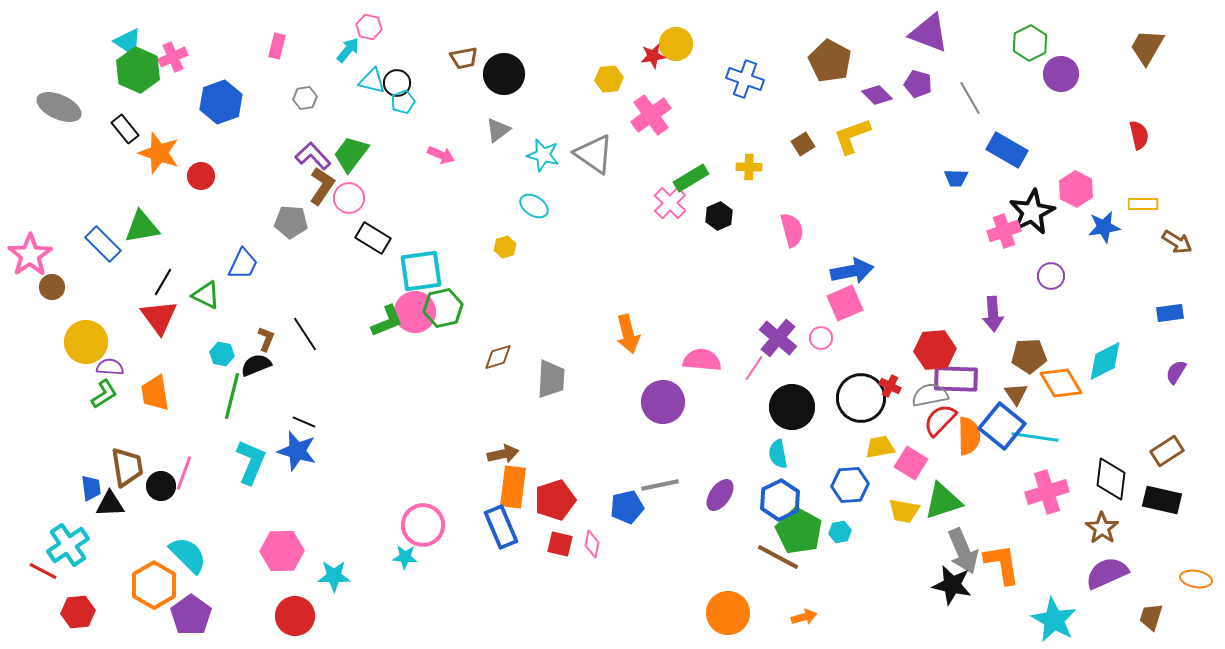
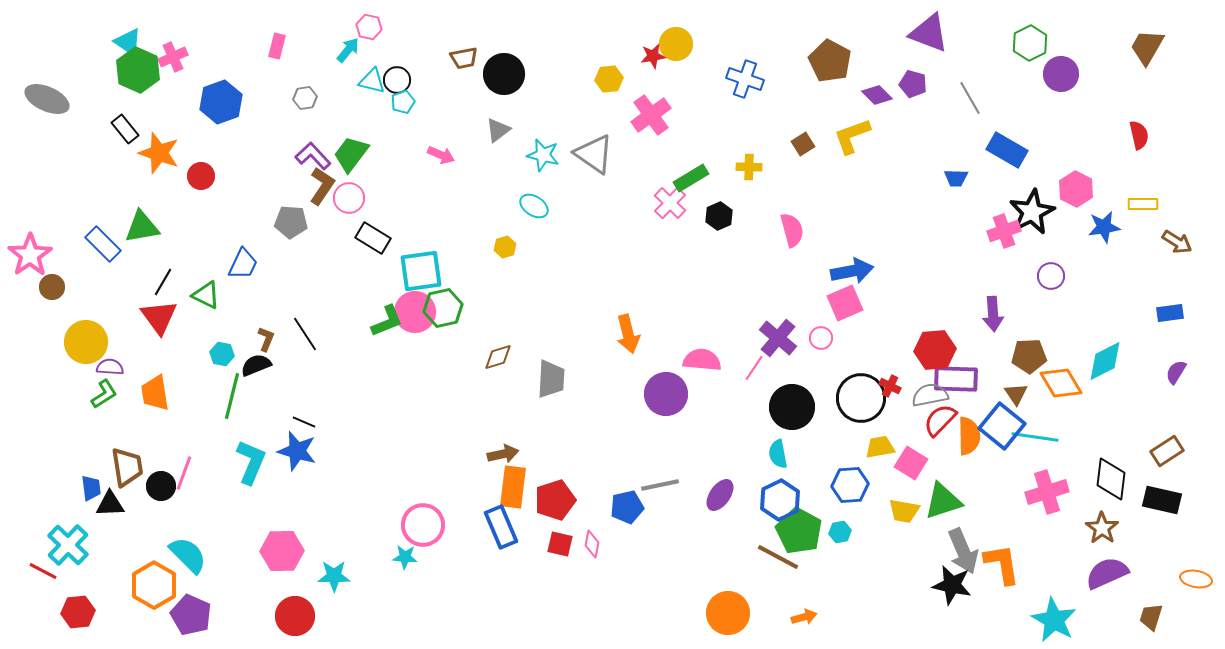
black circle at (397, 83): moved 3 px up
purple pentagon at (918, 84): moved 5 px left
gray ellipse at (59, 107): moved 12 px left, 8 px up
purple circle at (663, 402): moved 3 px right, 8 px up
cyan cross at (68, 545): rotated 12 degrees counterclockwise
purple pentagon at (191, 615): rotated 12 degrees counterclockwise
